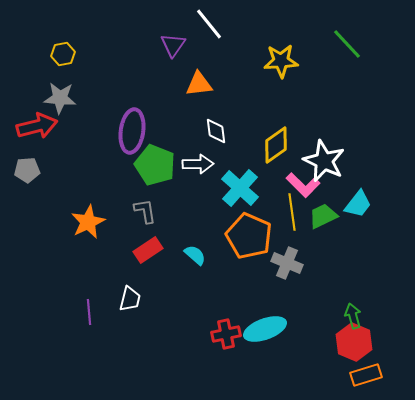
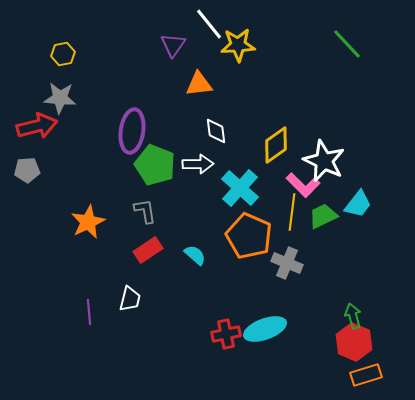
yellow star: moved 43 px left, 16 px up
yellow line: rotated 15 degrees clockwise
